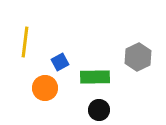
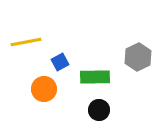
yellow line: moved 1 px right; rotated 72 degrees clockwise
orange circle: moved 1 px left, 1 px down
